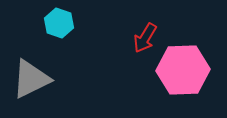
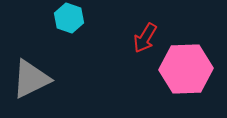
cyan hexagon: moved 10 px right, 5 px up
pink hexagon: moved 3 px right, 1 px up
